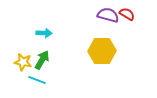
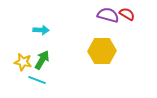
cyan arrow: moved 3 px left, 3 px up
